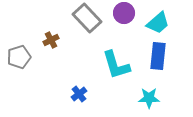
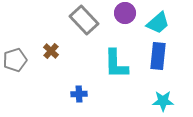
purple circle: moved 1 px right
gray rectangle: moved 3 px left, 2 px down
brown cross: moved 11 px down; rotated 21 degrees counterclockwise
gray pentagon: moved 4 px left, 3 px down
cyan L-shape: moved 1 px up; rotated 16 degrees clockwise
blue cross: rotated 35 degrees clockwise
cyan star: moved 14 px right, 3 px down
